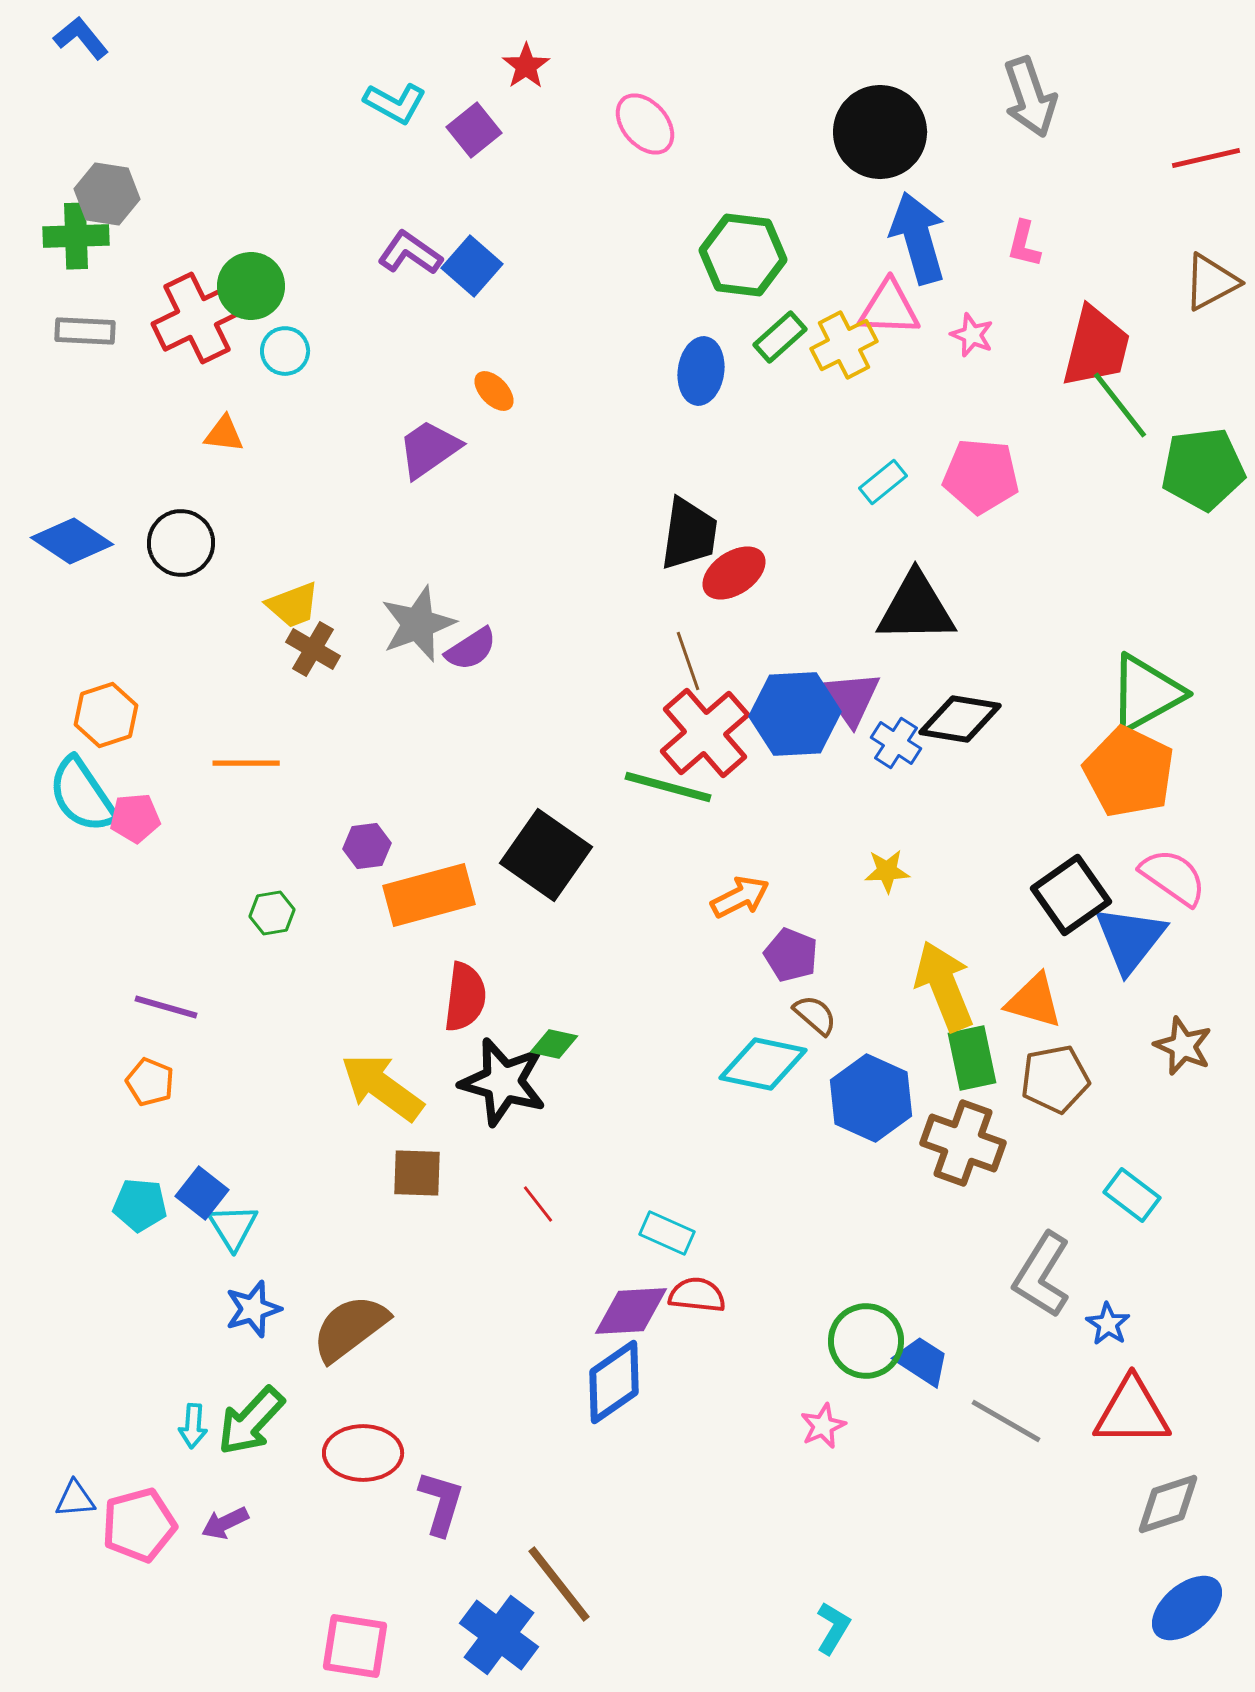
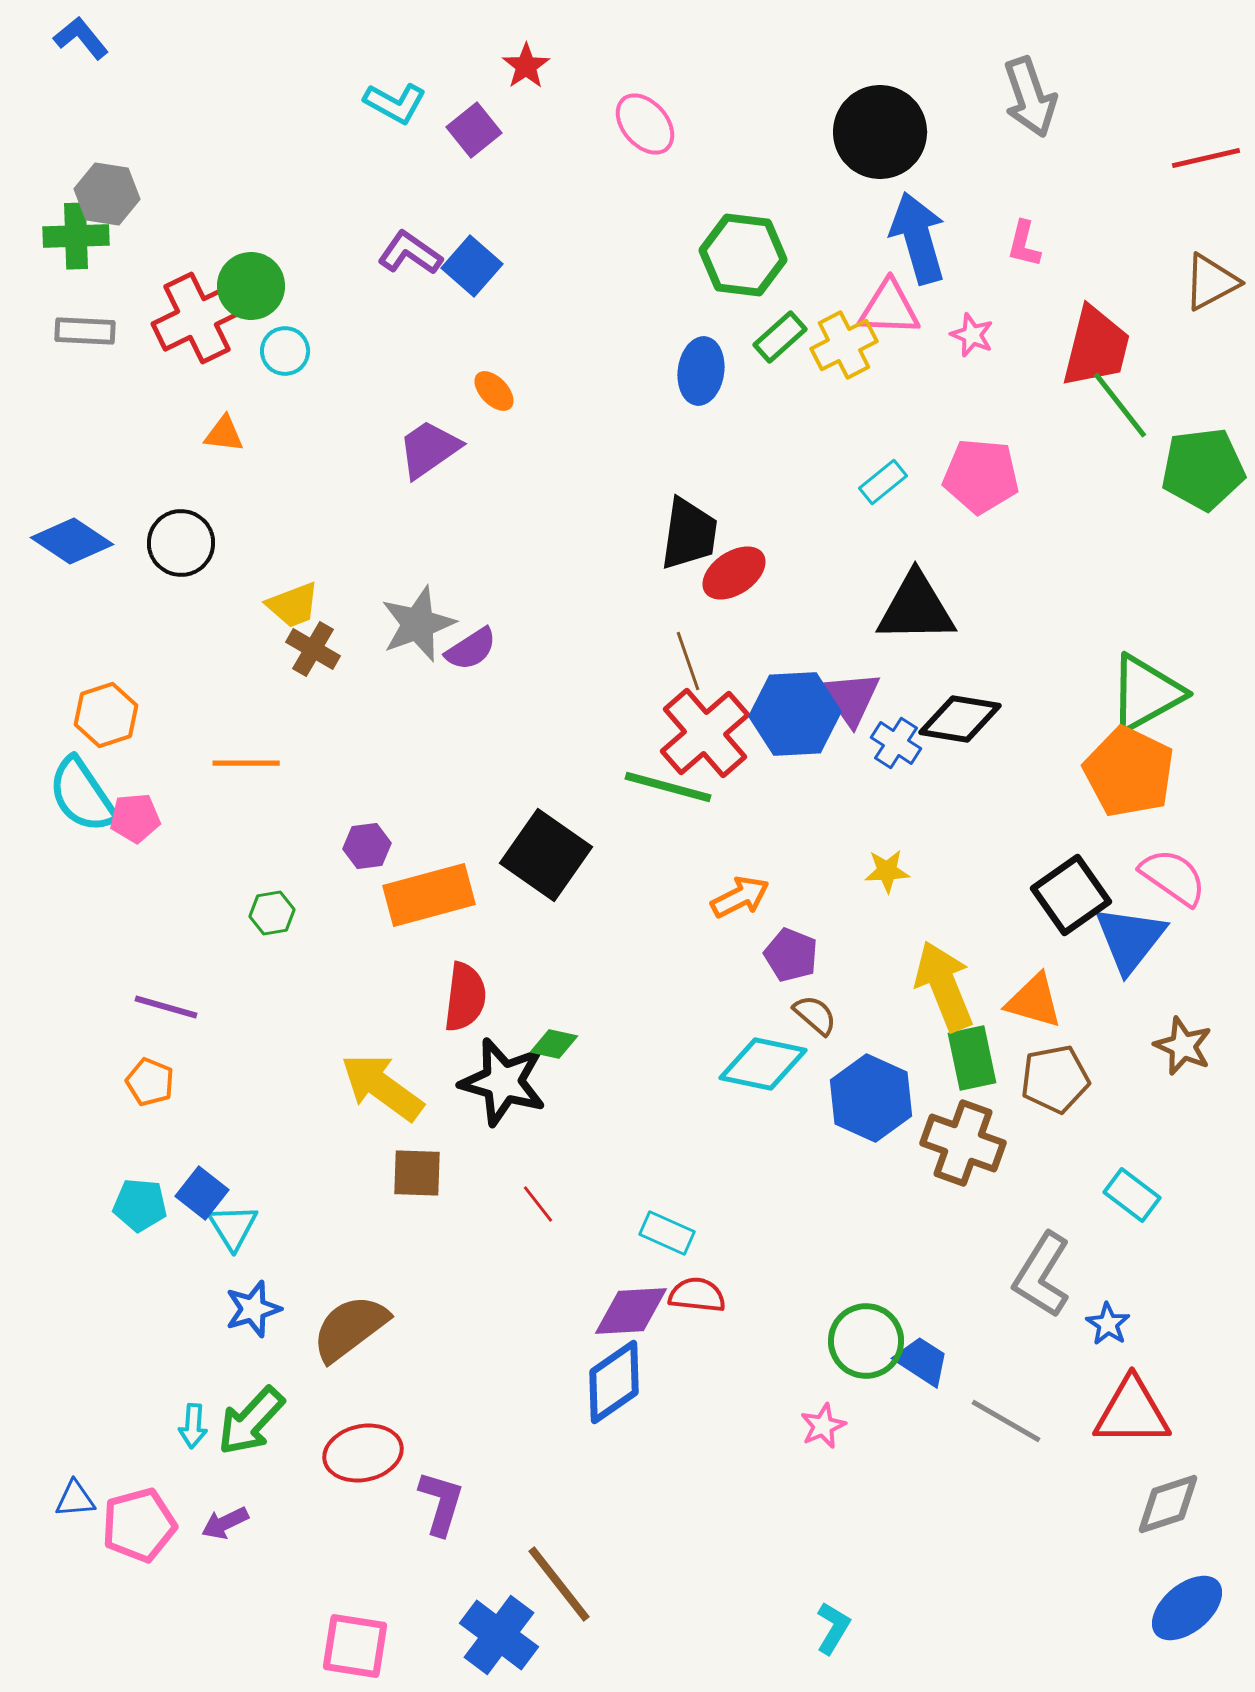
red ellipse at (363, 1453): rotated 12 degrees counterclockwise
